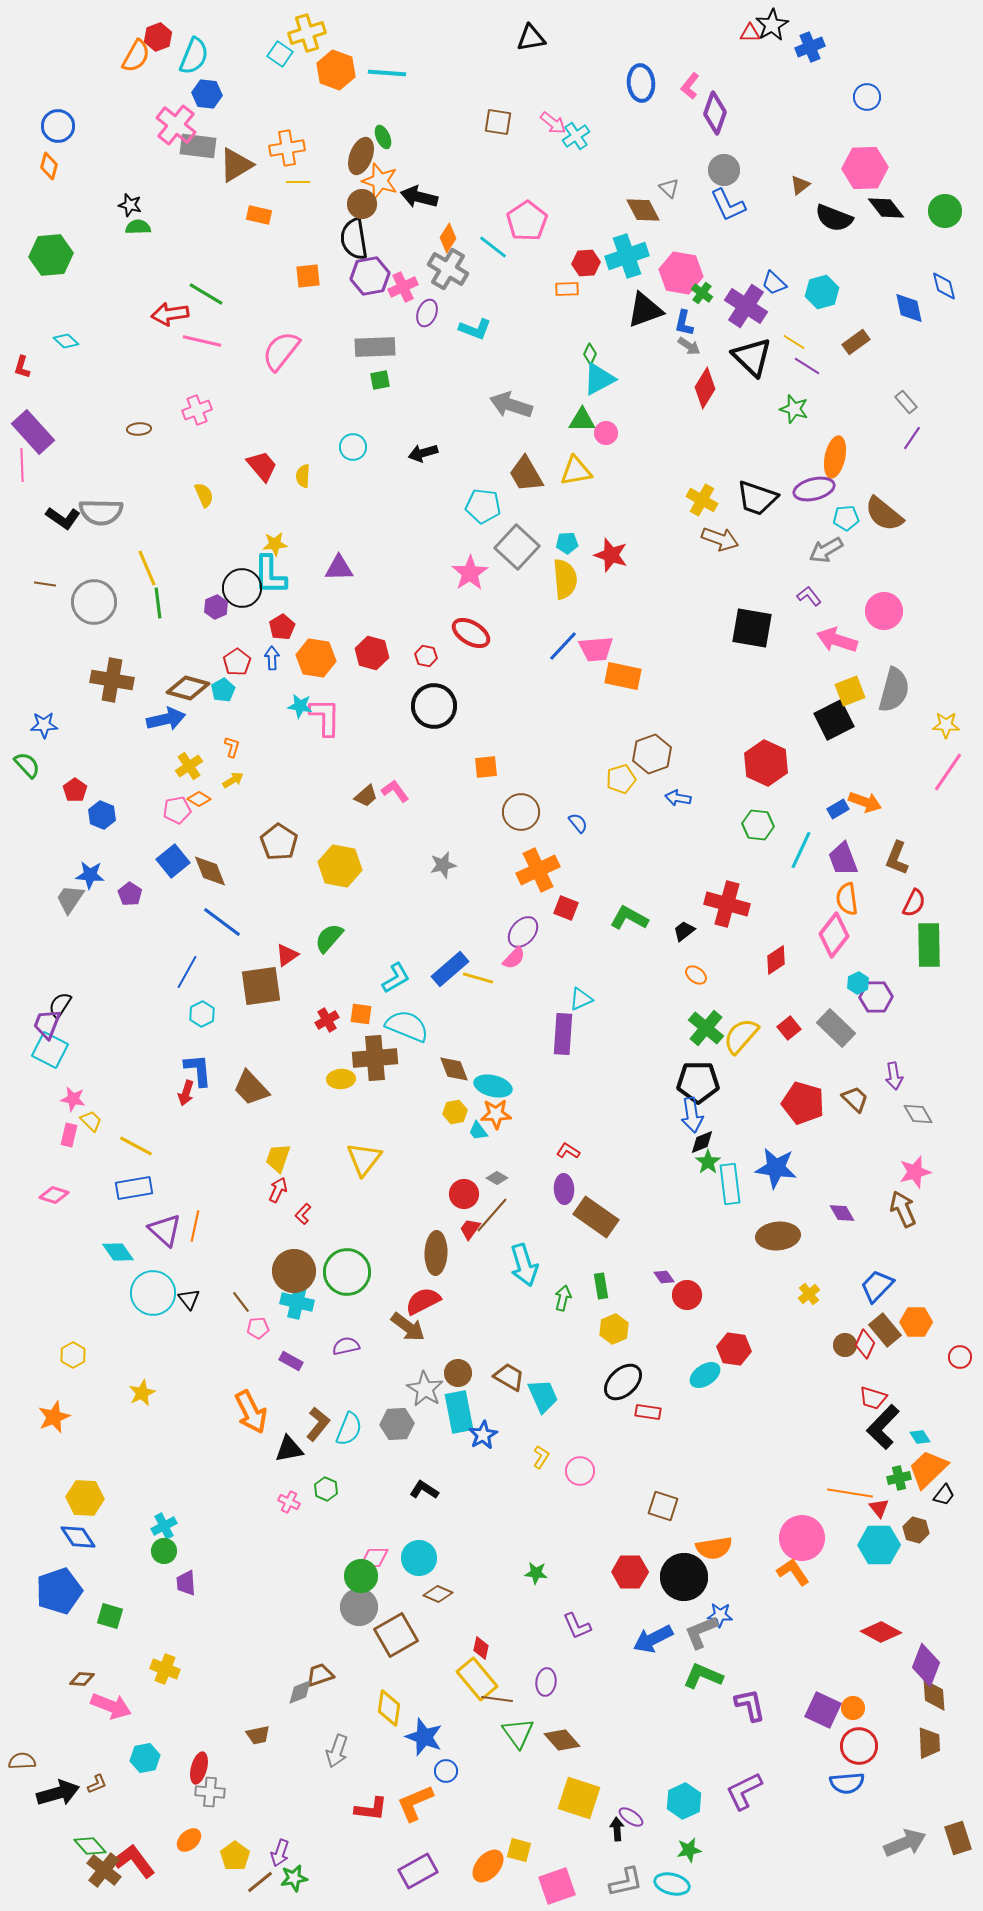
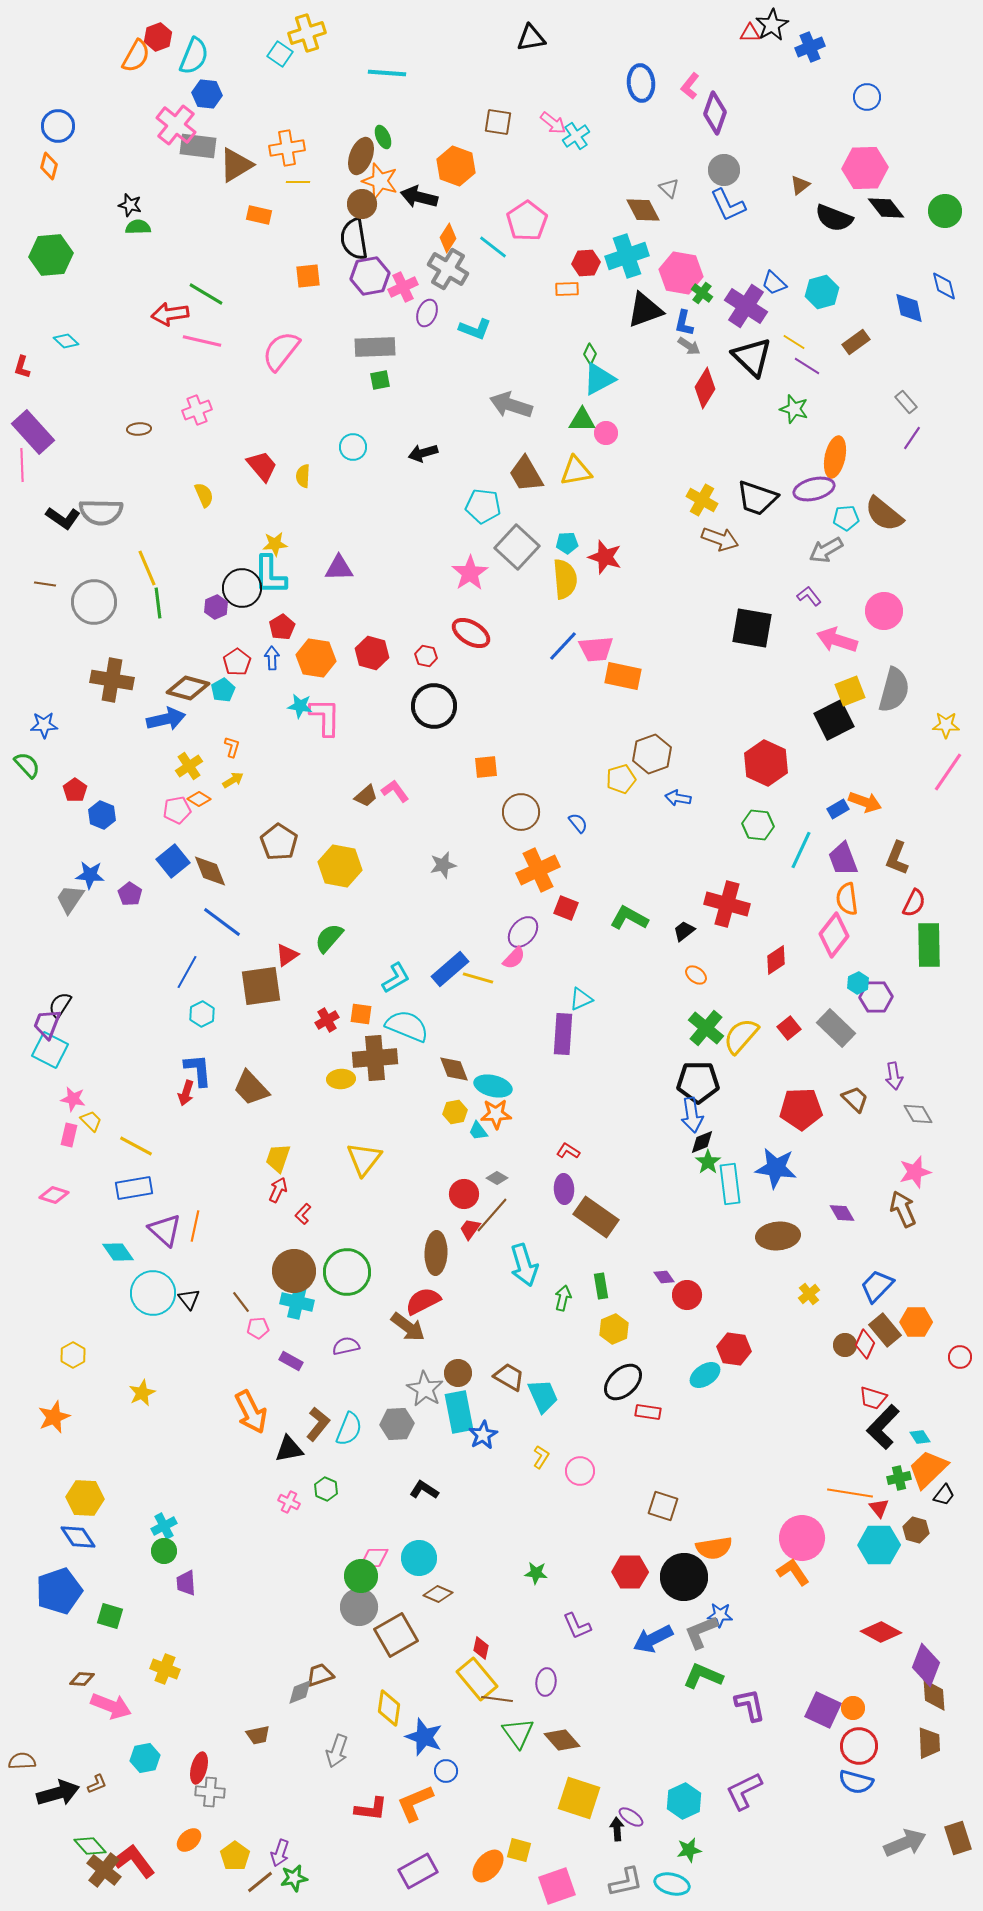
orange hexagon at (336, 70): moved 120 px right, 96 px down
red star at (611, 555): moved 6 px left, 2 px down
red pentagon at (803, 1103): moved 2 px left, 6 px down; rotated 18 degrees counterclockwise
blue semicircle at (847, 1783): moved 9 px right, 1 px up; rotated 20 degrees clockwise
